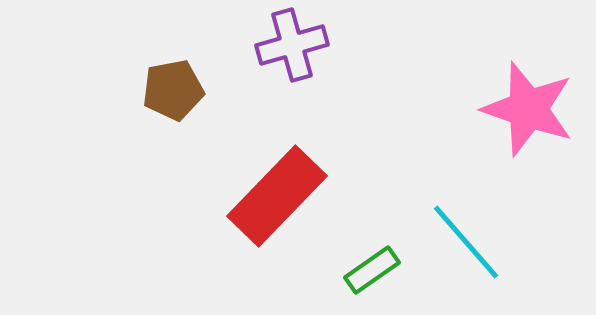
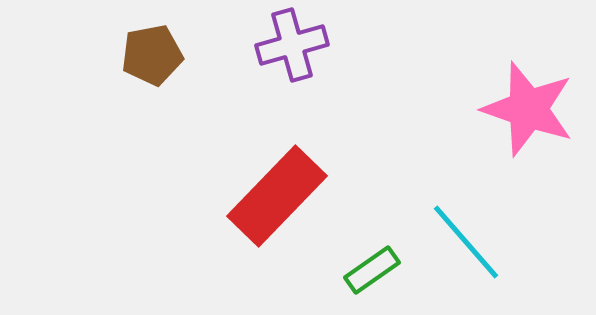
brown pentagon: moved 21 px left, 35 px up
